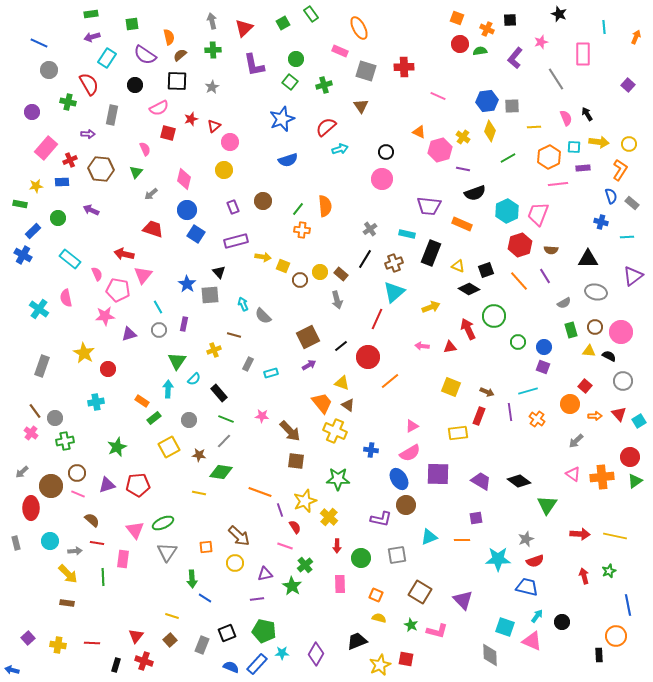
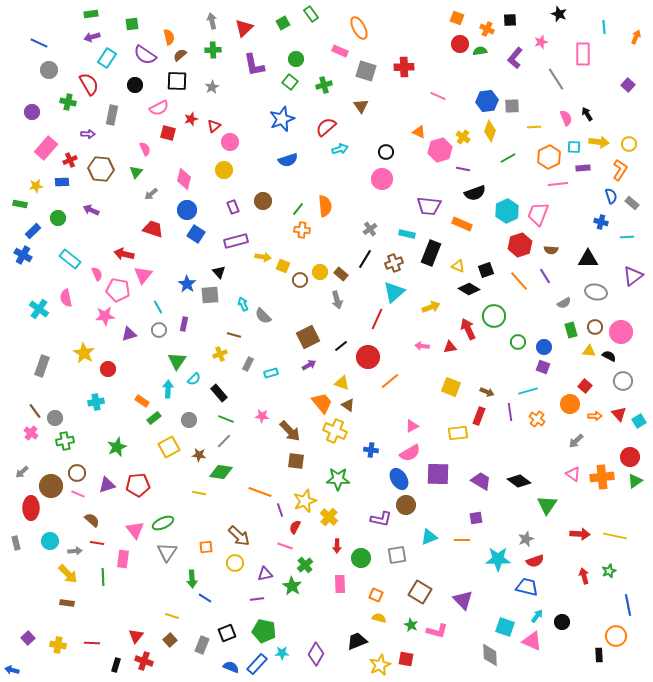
yellow cross at (214, 350): moved 6 px right, 4 px down
red semicircle at (295, 527): rotated 120 degrees counterclockwise
